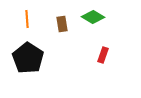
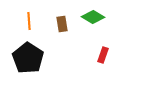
orange line: moved 2 px right, 2 px down
